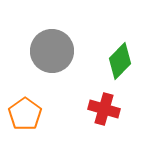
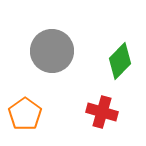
red cross: moved 2 px left, 3 px down
